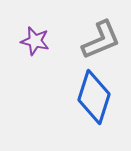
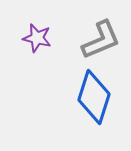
purple star: moved 2 px right, 3 px up
